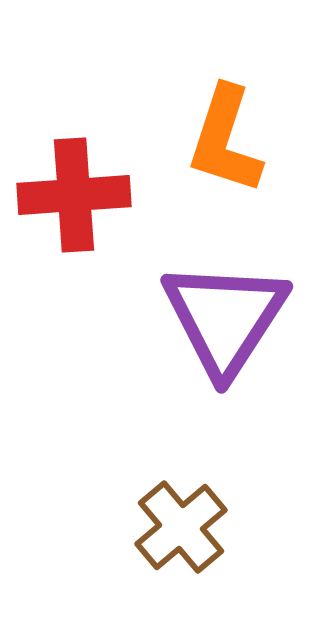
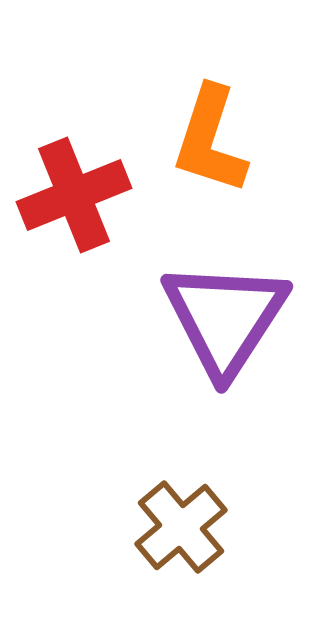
orange L-shape: moved 15 px left
red cross: rotated 18 degrees counterclockwise
